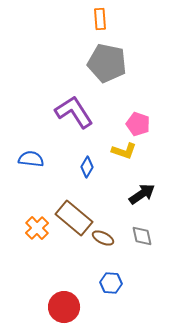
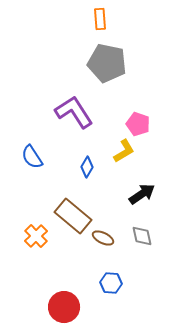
yellow L-shape: rotated 50 degrees counterclockwise
blue semicircle: moved 1 px right, 2 px up; rotated 130 degrees counterclockwise
brown rectangle: moved 1 px left, 2 px up
orange cross: moved 1 px left, 8 px down
